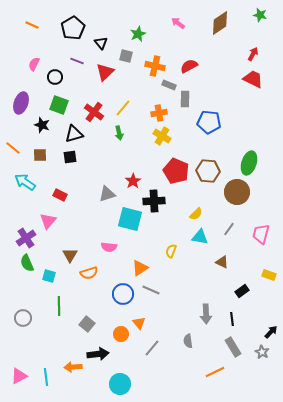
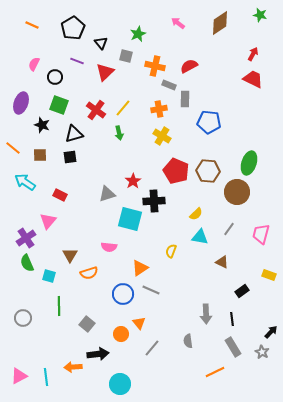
red cross at (94, 112): moved 2 px right, 2 px up
orange cross at (159, 113): moved 4 px up
